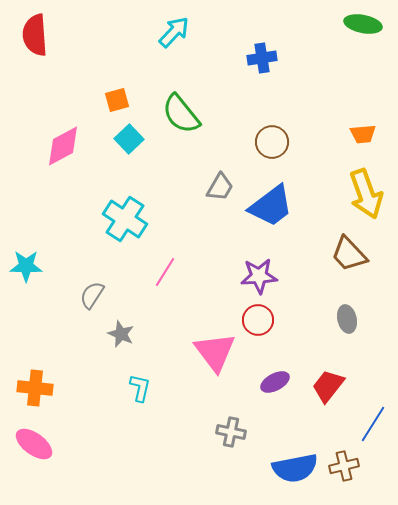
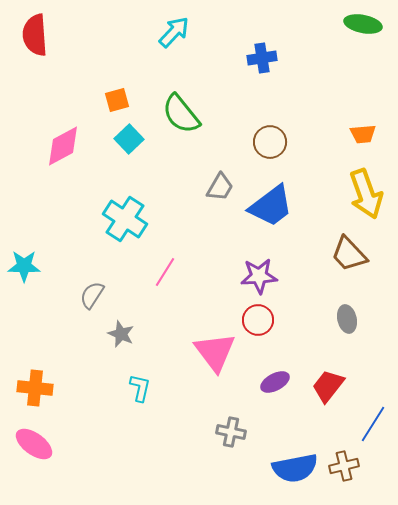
brown circle: moved 2 px left
cyan star: moved 2 px left
